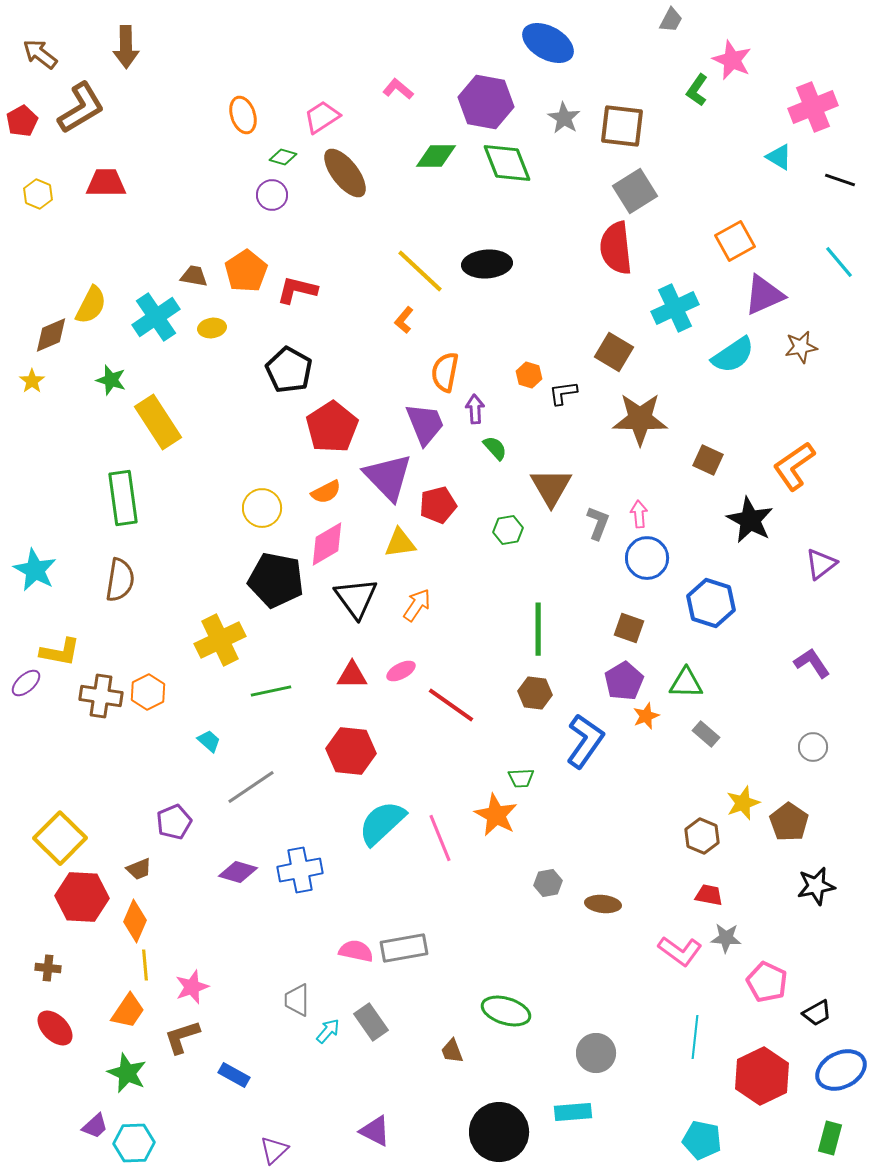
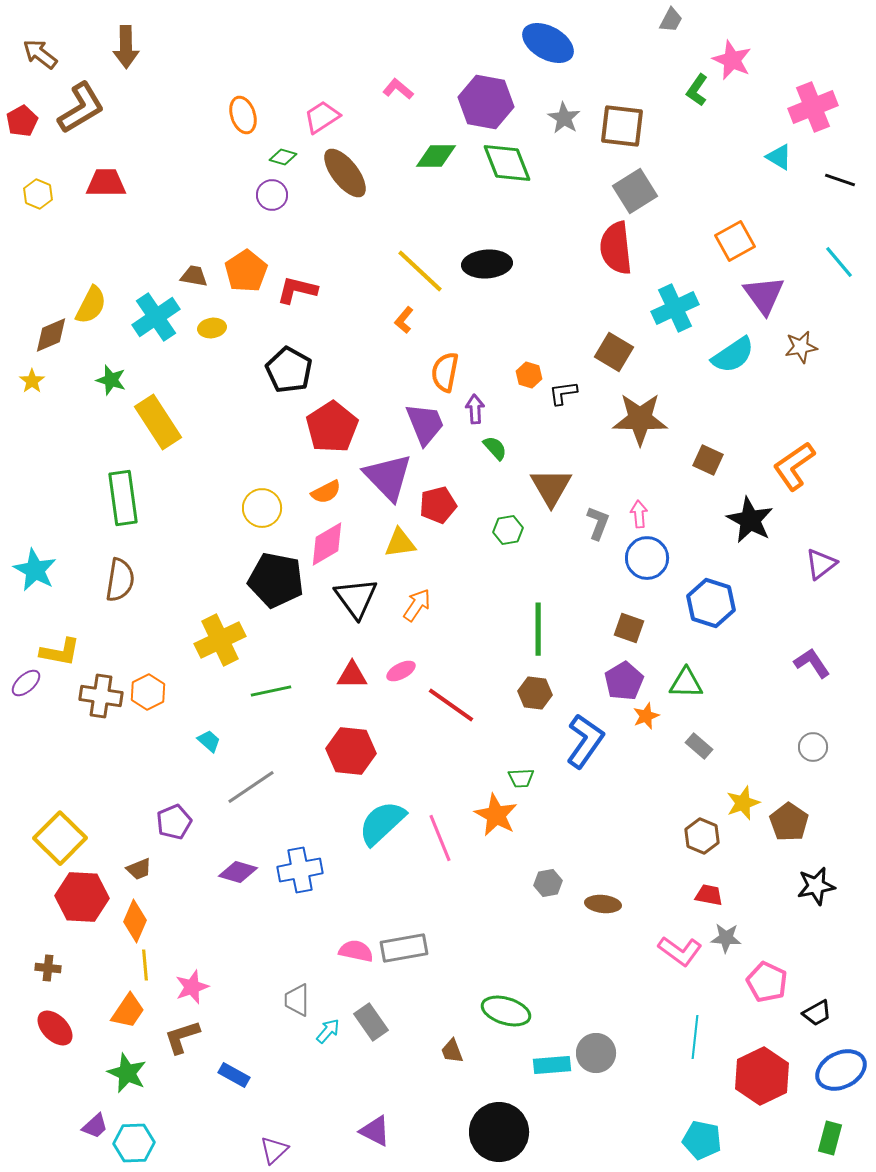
purple triangle at (764, 295): rotated 42 degrees counterclockwise
gray rectangle at (706, 734): moved 7 px left, 12 px down
cyan rectangle at (573, 1112): moved 21 px left, 47 px up
